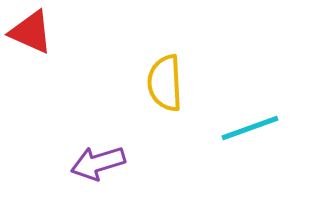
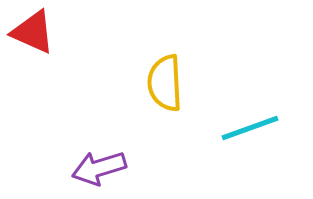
red triangle: moved 2 px right
purple arrow: moved 1 px right, 5 px down
